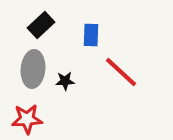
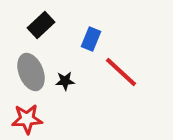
blue rectangle: moved 4 px down; rotated 20 degrees clockwise
gray ellipse: moved 2 px left, 3 px down; rotated 27 degrees counterclockwise
